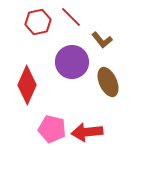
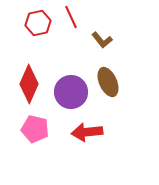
red line: rotated 20 degrees clockwise
red hexagon: moved 1 px down
purple circle: moved 1 px left, 30 px down
red diamond: moved 2 px right, 1 px up
pink pentagon: moved 17 px left
